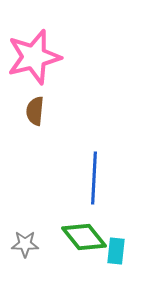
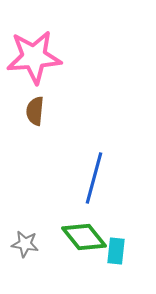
pink star: rotated 10 degrees clockwise
blue line: rotated 12 degrees clockwise
gray star: rotated 8 degrees clockwise
